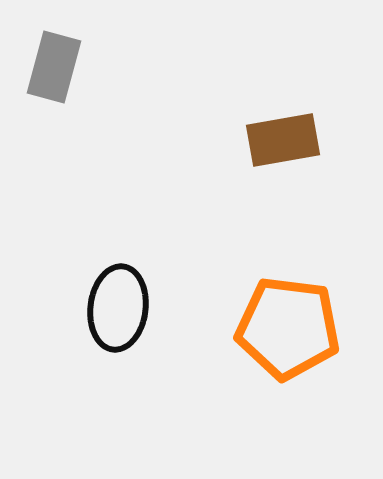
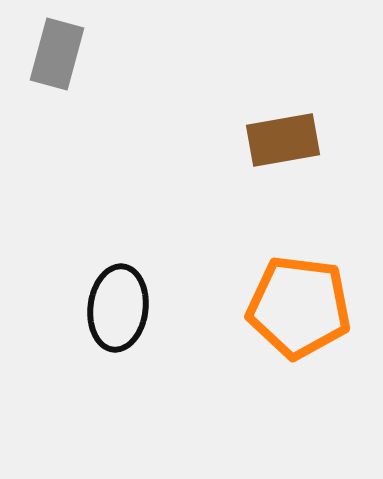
gray rectangle: moved 3 px right, 13 px up
orange pentagon: moved 11 px right, 21 px up
